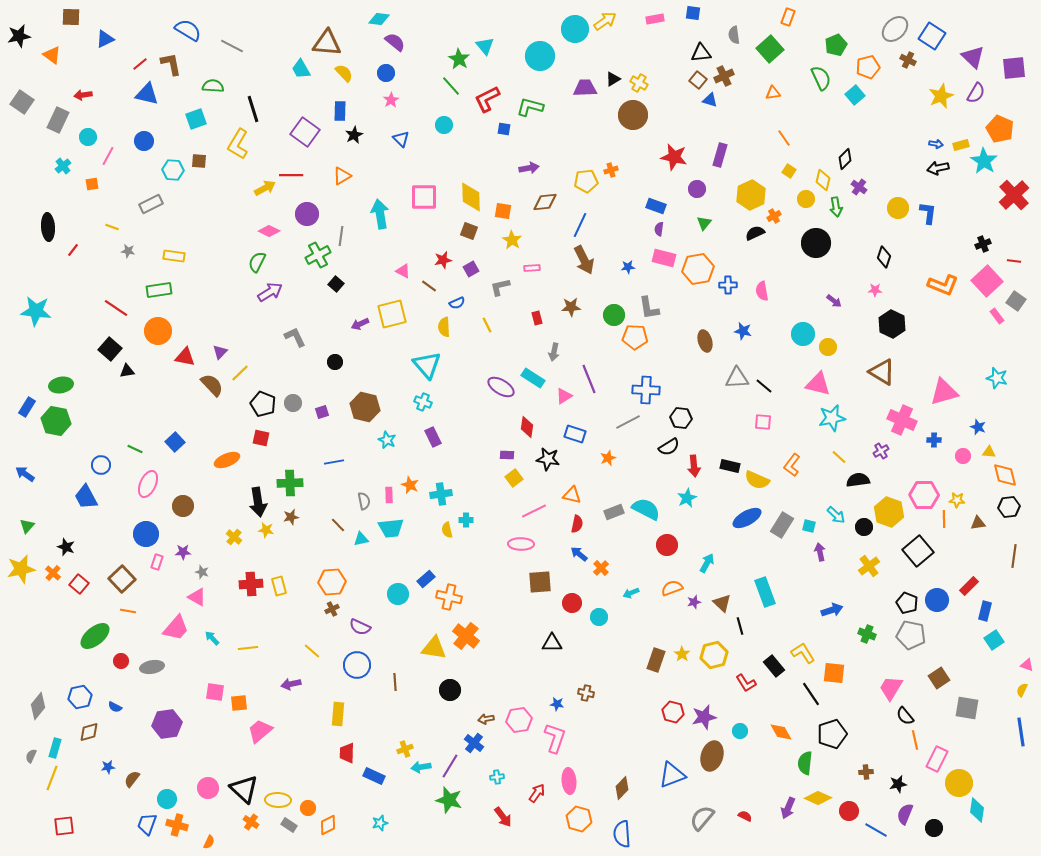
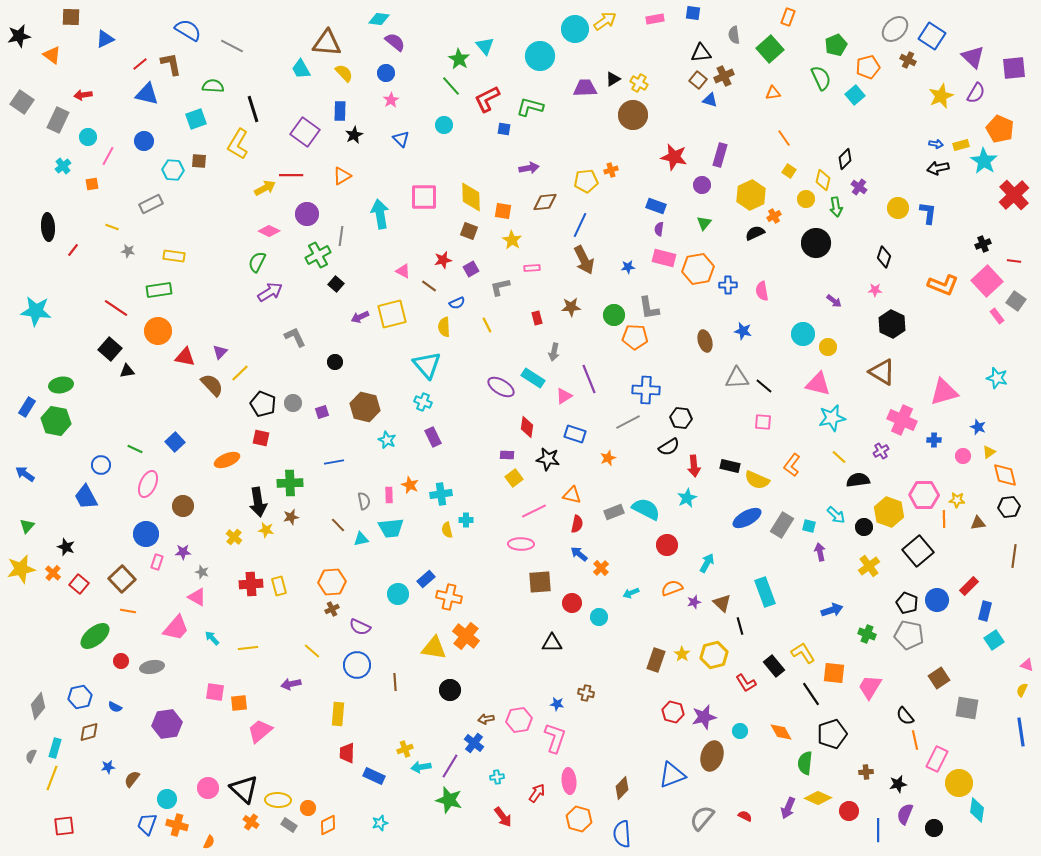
purple circle at (697, 189): moved 5 px right, 4 px up
purple arrow at (360, 324): moved 7 px up
yellow triangle at (989, 452): rotated 40 degrees counterclockwise
gray pentagon at (911, 635): moved 2 px left
pink trapezoid at (891, 688): moved 21 px left, 1 px up
blue line at (876, 830): moved 2 px right; rotated 60 degrees clockwise
